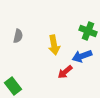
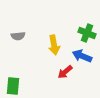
green cross: moved 1 px left, 2 px down
gray semicircle: rotated 72 degrees clockwise
blue arrow: rotated 42 degrees clockwise
green rectangle: rotated 42 degrees clockwise
